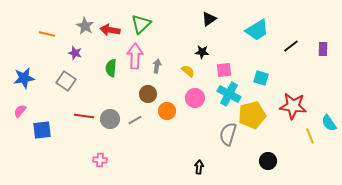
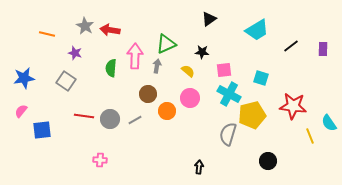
green triangle: moved 25 px right, 20 px down; rotated 20 degrees clockwise
pink circle: moved 5 px left
pink semicircle: moved 1 px right
